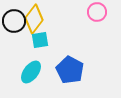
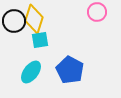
yellow diamond: rotated 20 degrees counterclockwise
